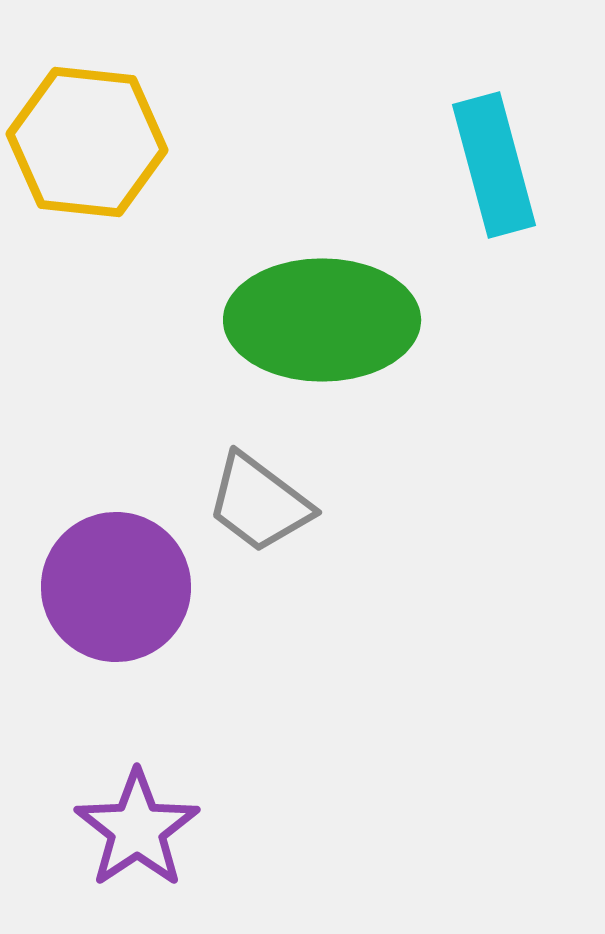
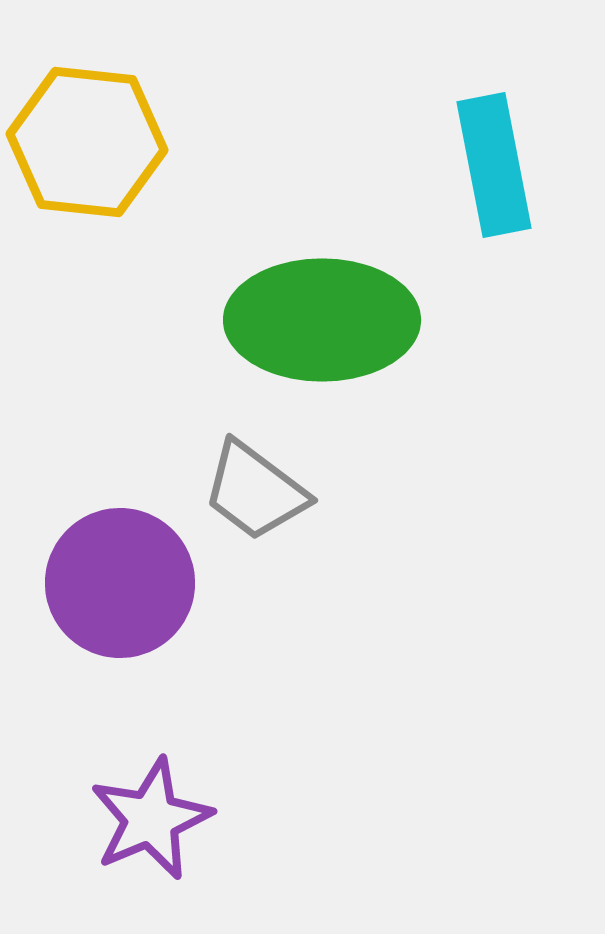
cyan rectangle: rotated 4 degrees clockwise
gray trapezoid: moved 4 px left, 12 px up
purple circle: moved 4 px right, 4 px up
purple star: moved 14 px right, 10 px up; rotated 11 degrees clockwise
